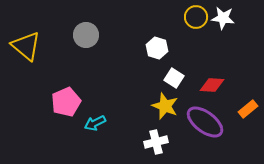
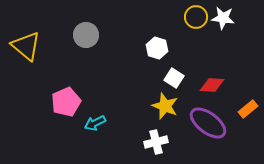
purple ellipse: moved 3 px right, 1 px down
